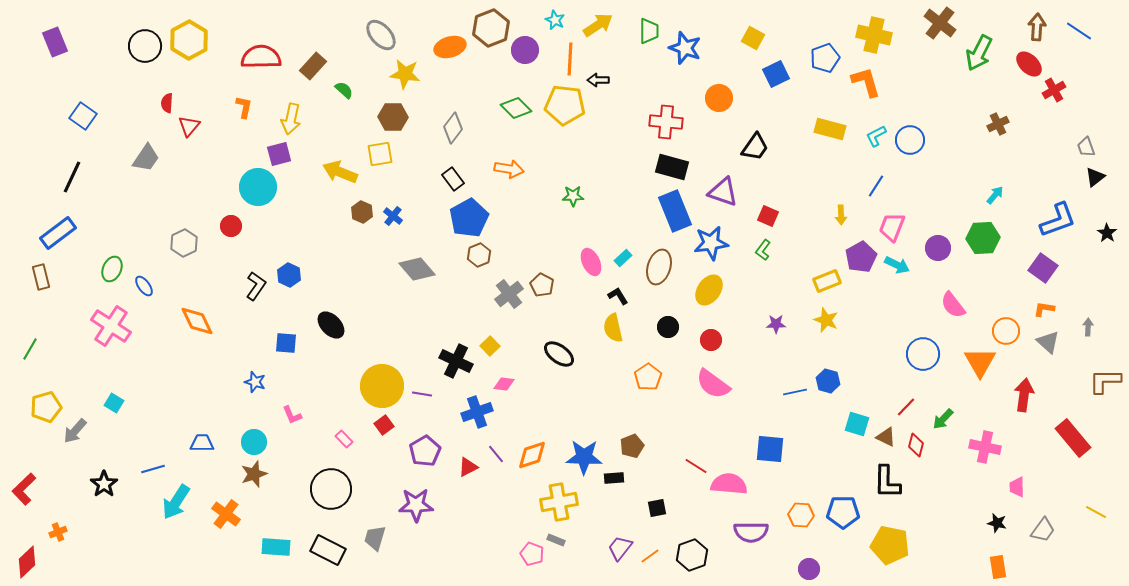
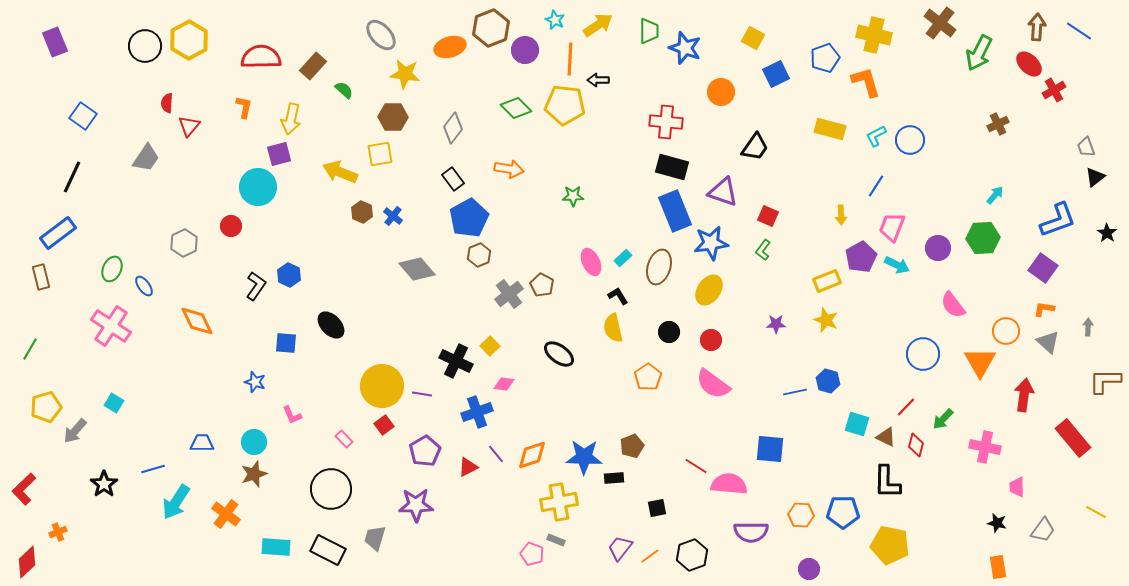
orange circle at (719, 98): moved 2 px right, 6 px up
black circle at (668, 327): moved 1 px right, 5 px down
